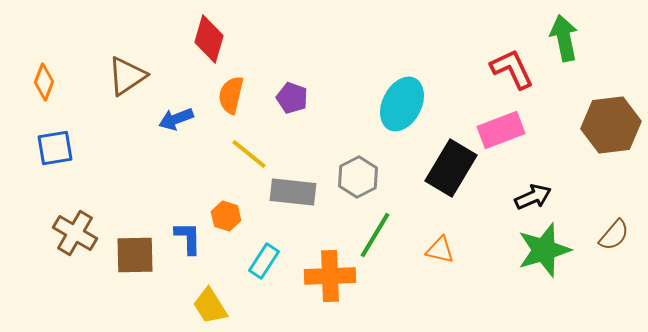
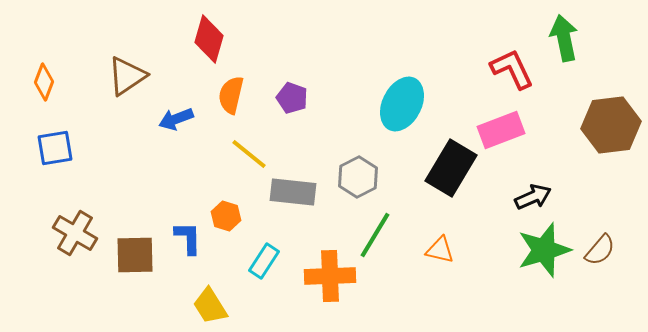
brown semicircle: moved 14 px left, 15 px down
